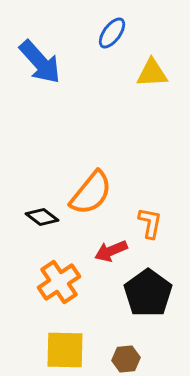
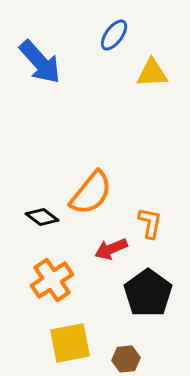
blue ellipse: moved 2 px right, 2 px down
red arrow: moved 2 px up
orange cross: moved 7 px left, 2 px up
yellow square: moved 5 px right, 7 px up; rotated 12 degrees counterclockwise
